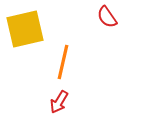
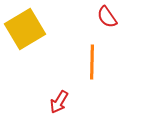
yellow square: rotated 18 degrees counterclockwise
orange line: moved 29 px right; rotated 12 degrees counterclockwise
